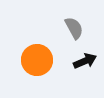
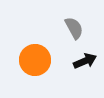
orange circle: moved 2 px left
